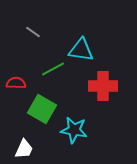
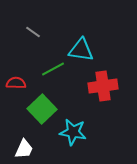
red cross: rotated 8 degrees counterclockwise
green square: rotated 16 degrees clockwise
cyan star: moved 1 px left, 2 px down
